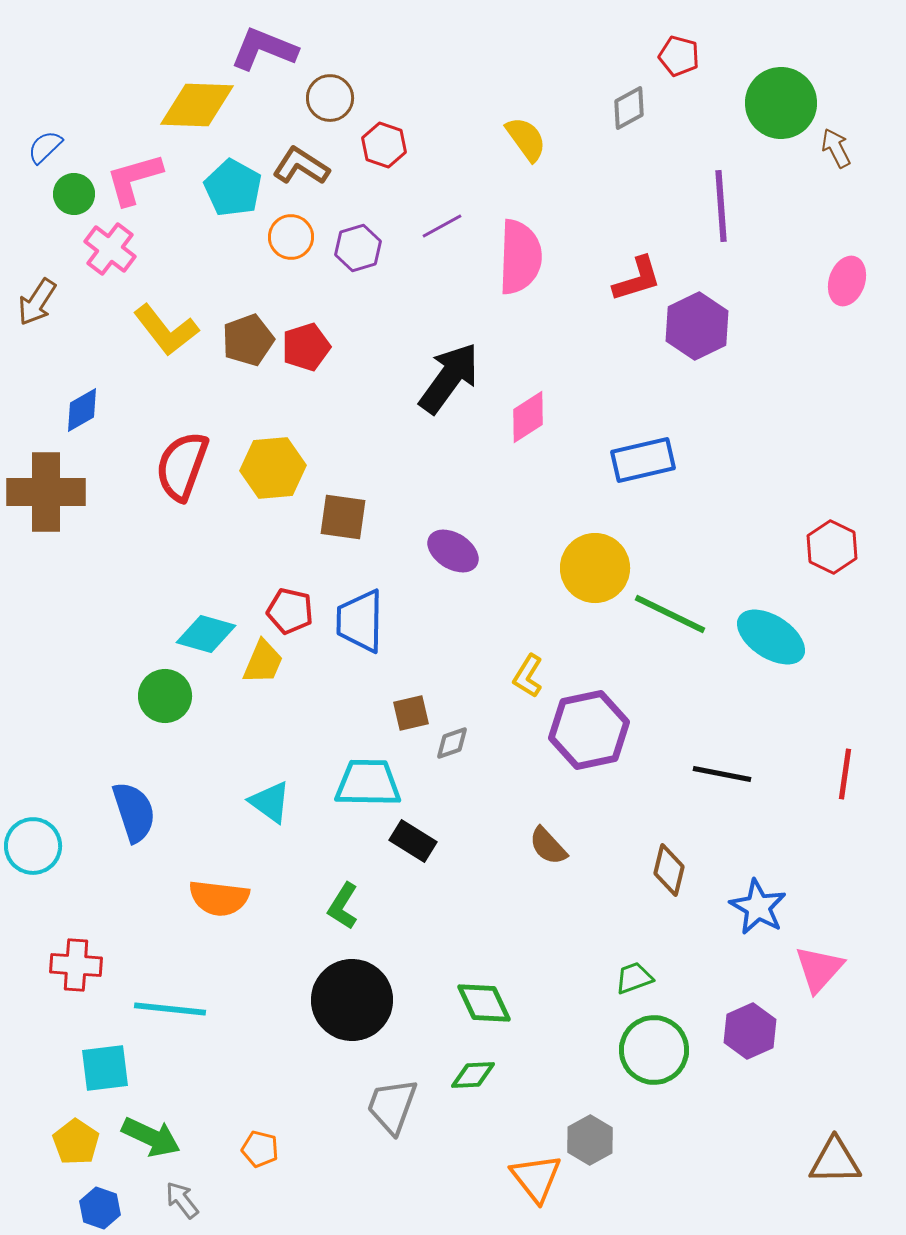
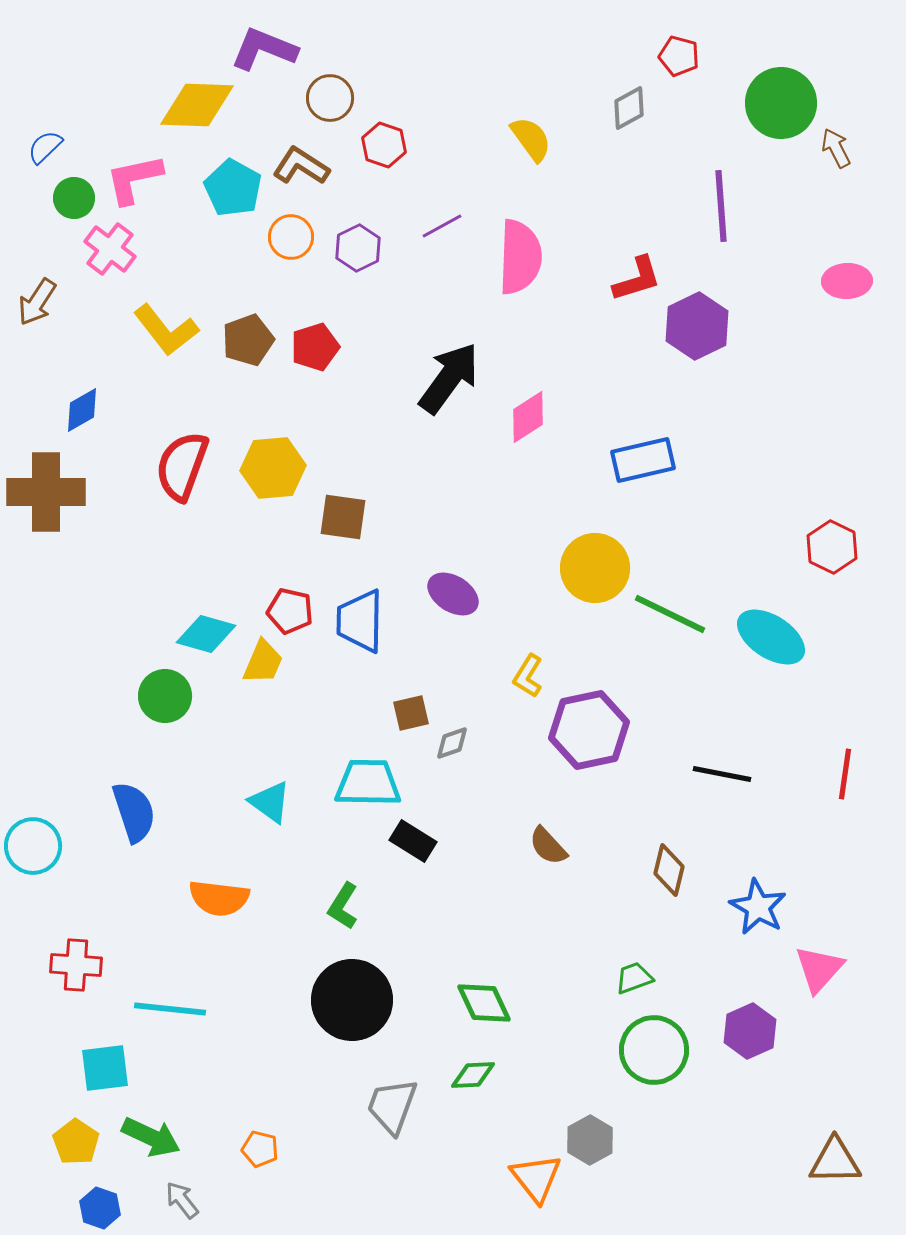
yellow semicircle at (526, 139): moved 5 px right
pink L-shape at (134, 179): rotated 4 degrees clockwise
green circle at (74, 194): moved 4 px down
purple hexagon at (358, 248): rotated 9 degrees counterclockwise
pink ellipse at (847, 281): rotated 69 degrees clockwise
red pentagon at (306, 347): moved 9 px right
purple ellipse at (453, 551): moved 43 px down
